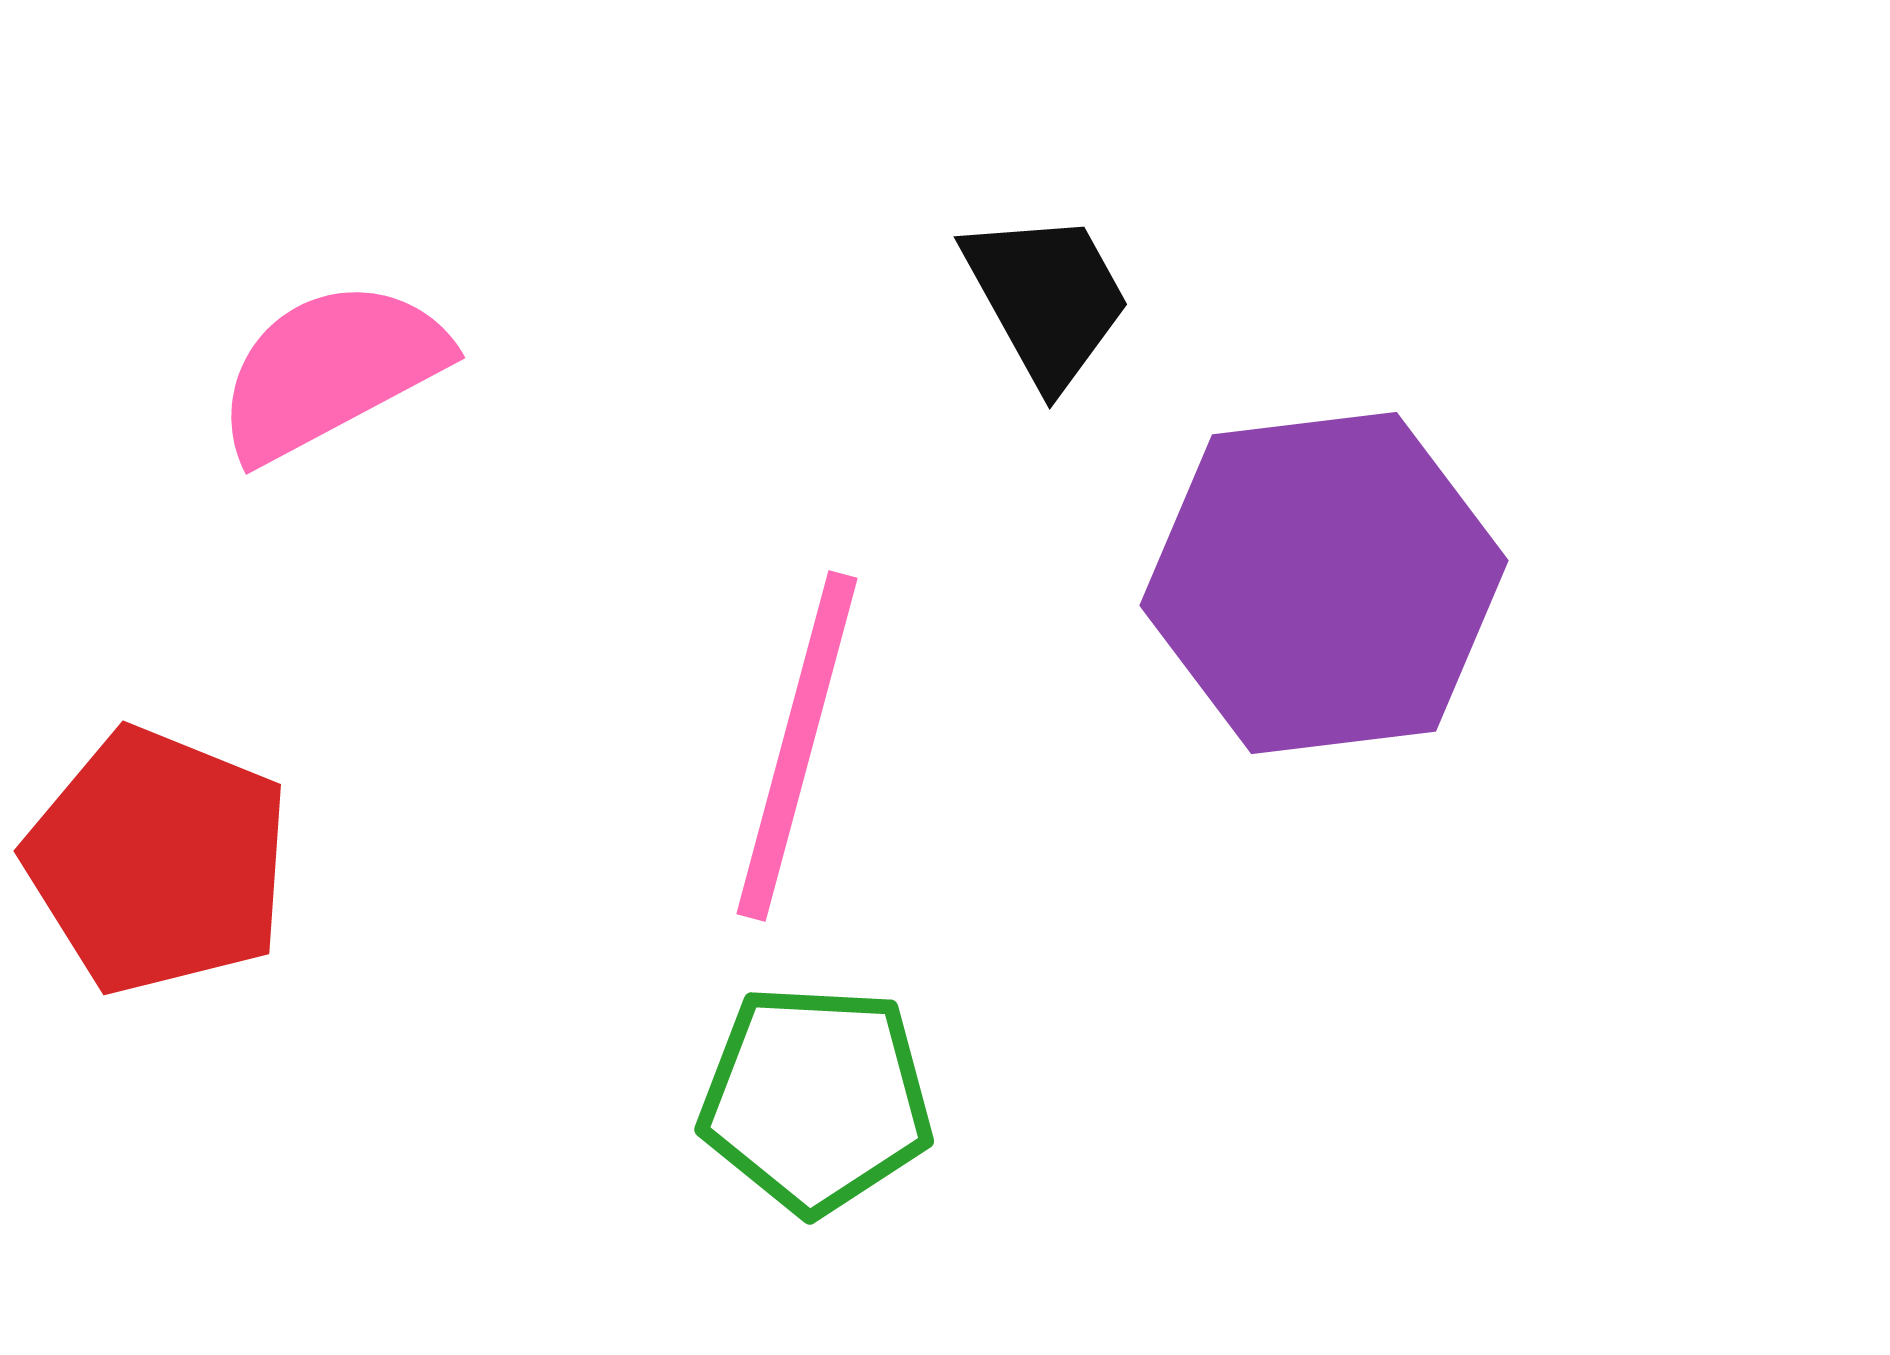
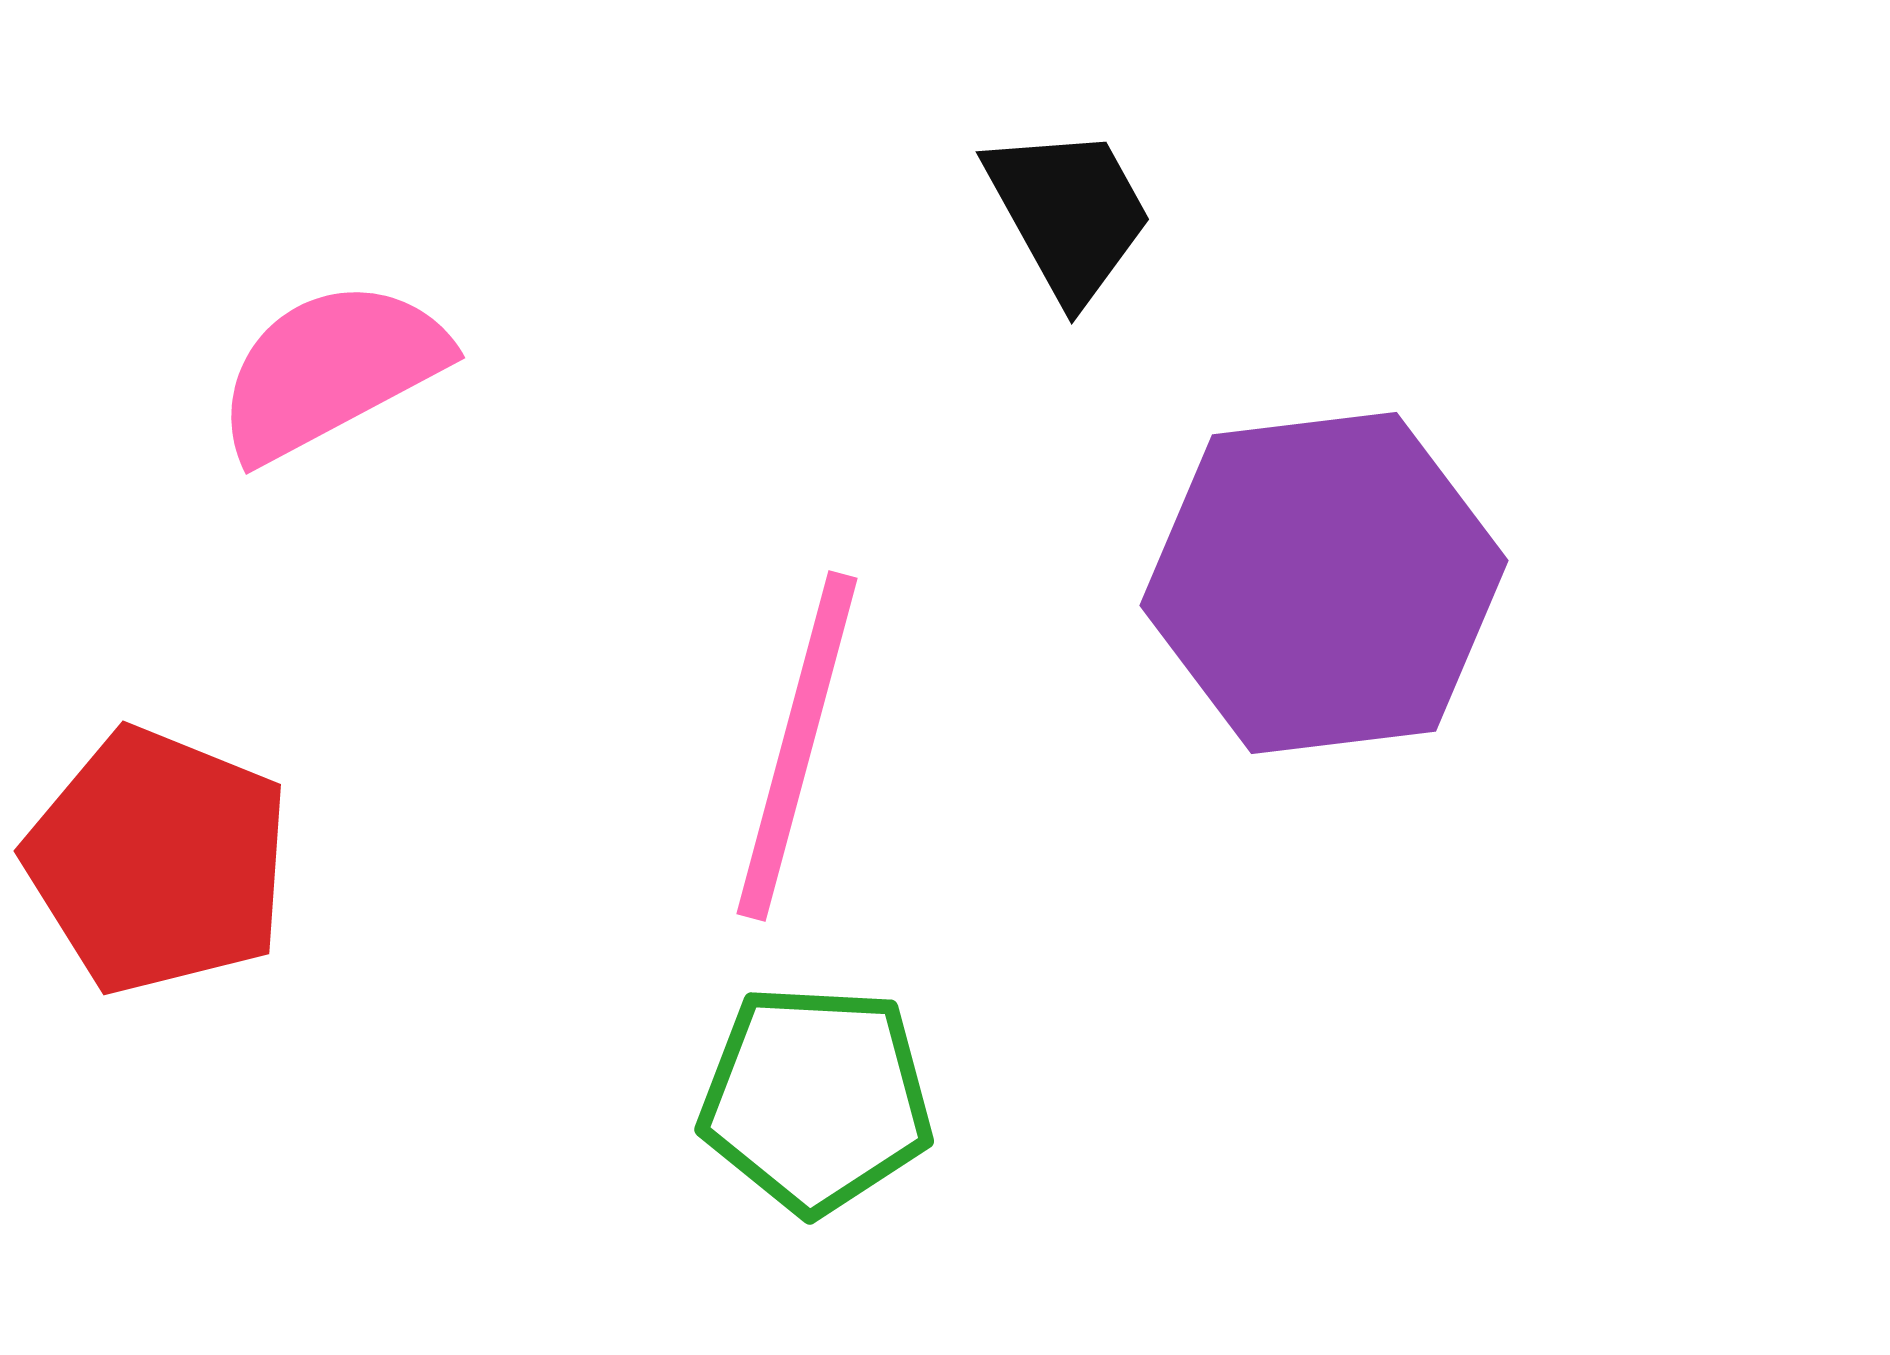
black trapezoid: moved 22 px right, 85 px up
